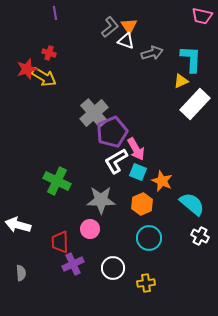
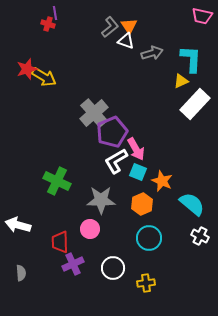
red cross: moved 1 px left, 29 px up
